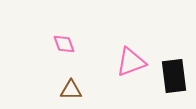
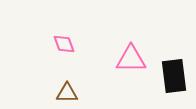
pink triangle: moved 3 px up; rotated 20 degrees clockwise
brown triangle: moved 4 px left, 3 px down
